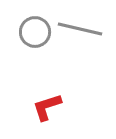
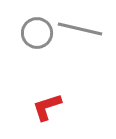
gray circle: moved 2 px right, 1 px down
